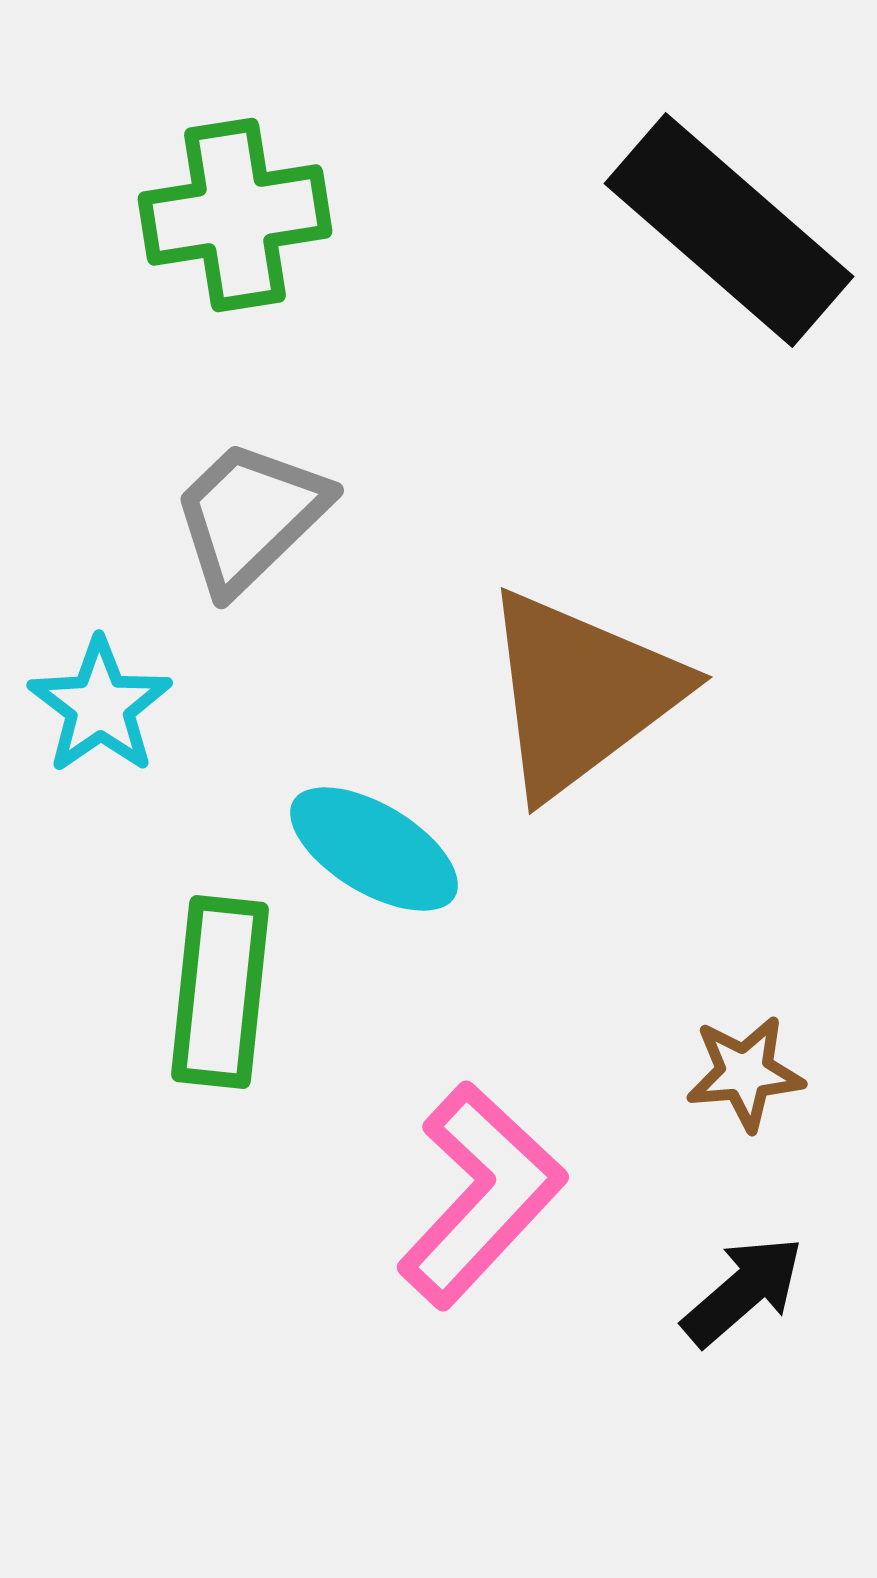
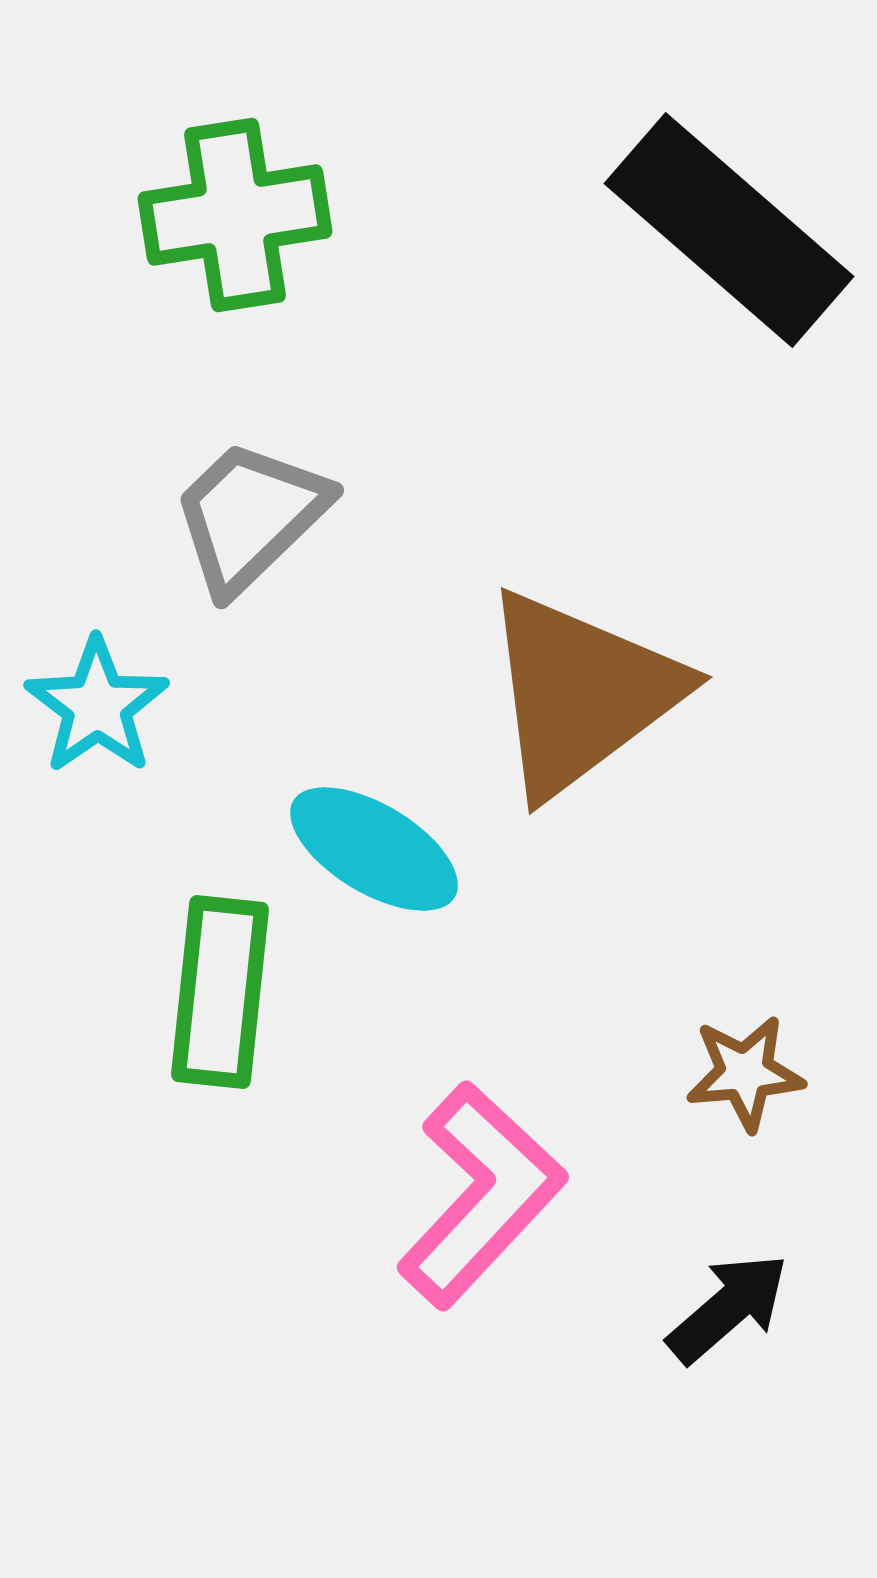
cyan star: moved 3 px left
black arrow: moved 15 px left, 17 px down
